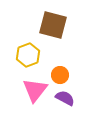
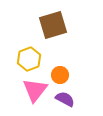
brown square: rotated 32 degrees counterclockwise
yellow hexagon: moved 1 px right, 4 px down
purple semicircle: moved 1 px down
